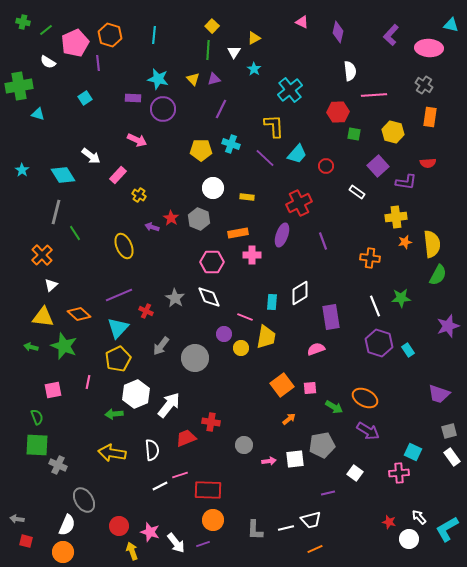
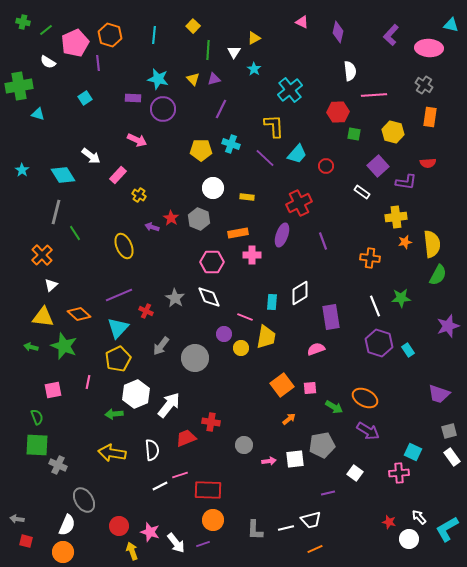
yellow square at (212, 26): moved 19 px left
white rectangle at (357, 192): moved 5 px right
